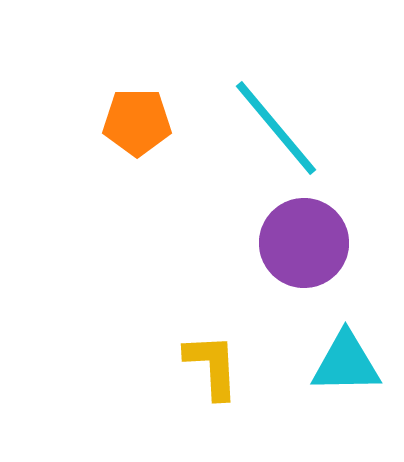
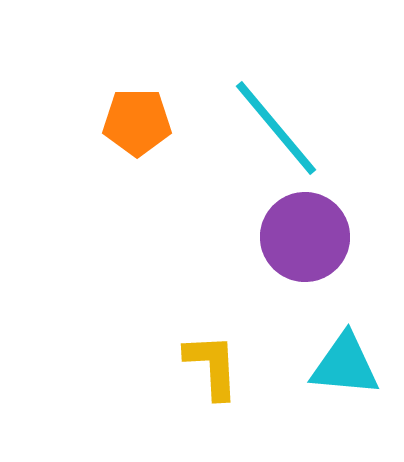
purple circle: moved 1 px right, 6 px up
cyan triangle: moved 1 px left, 2 px down; rotated 6 degrees clockwise
